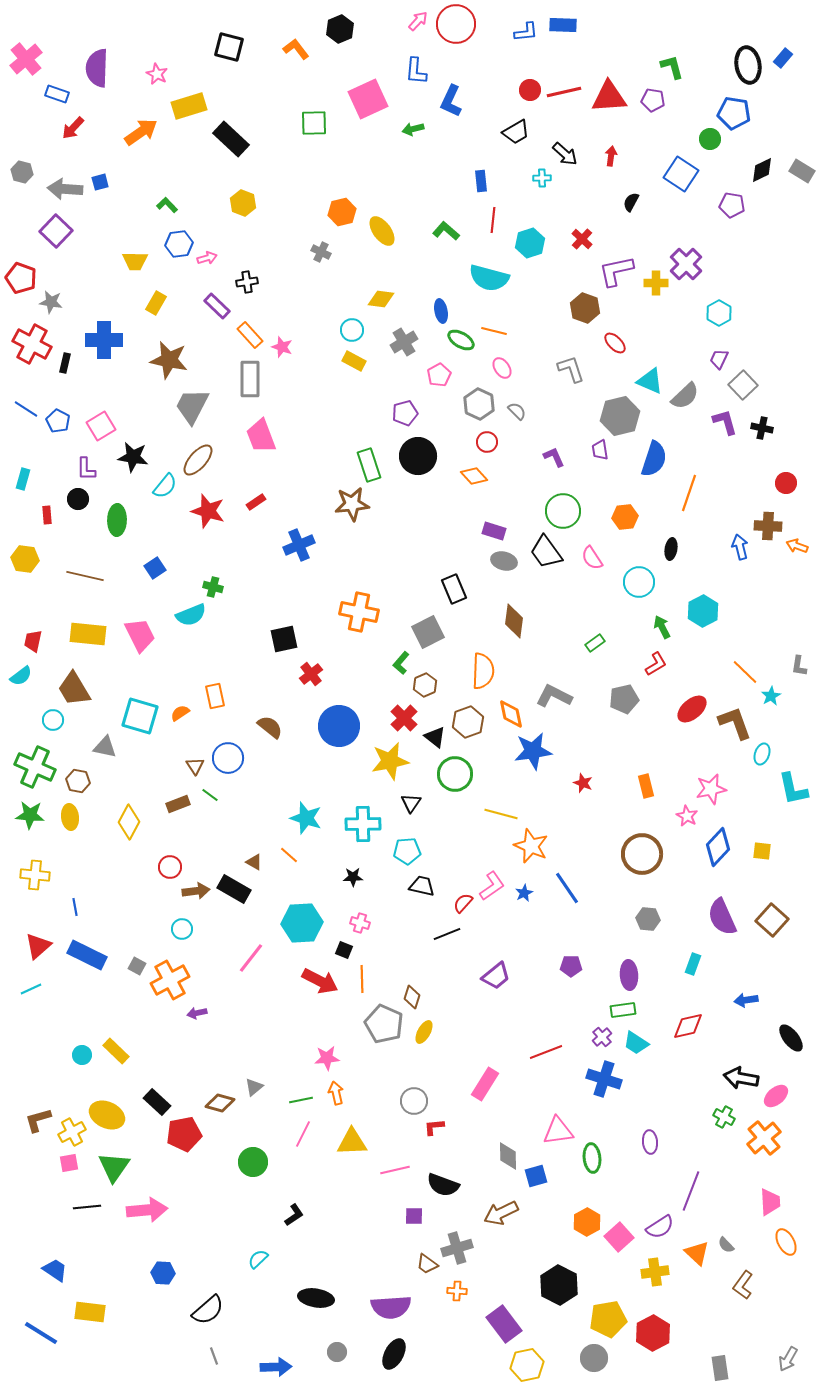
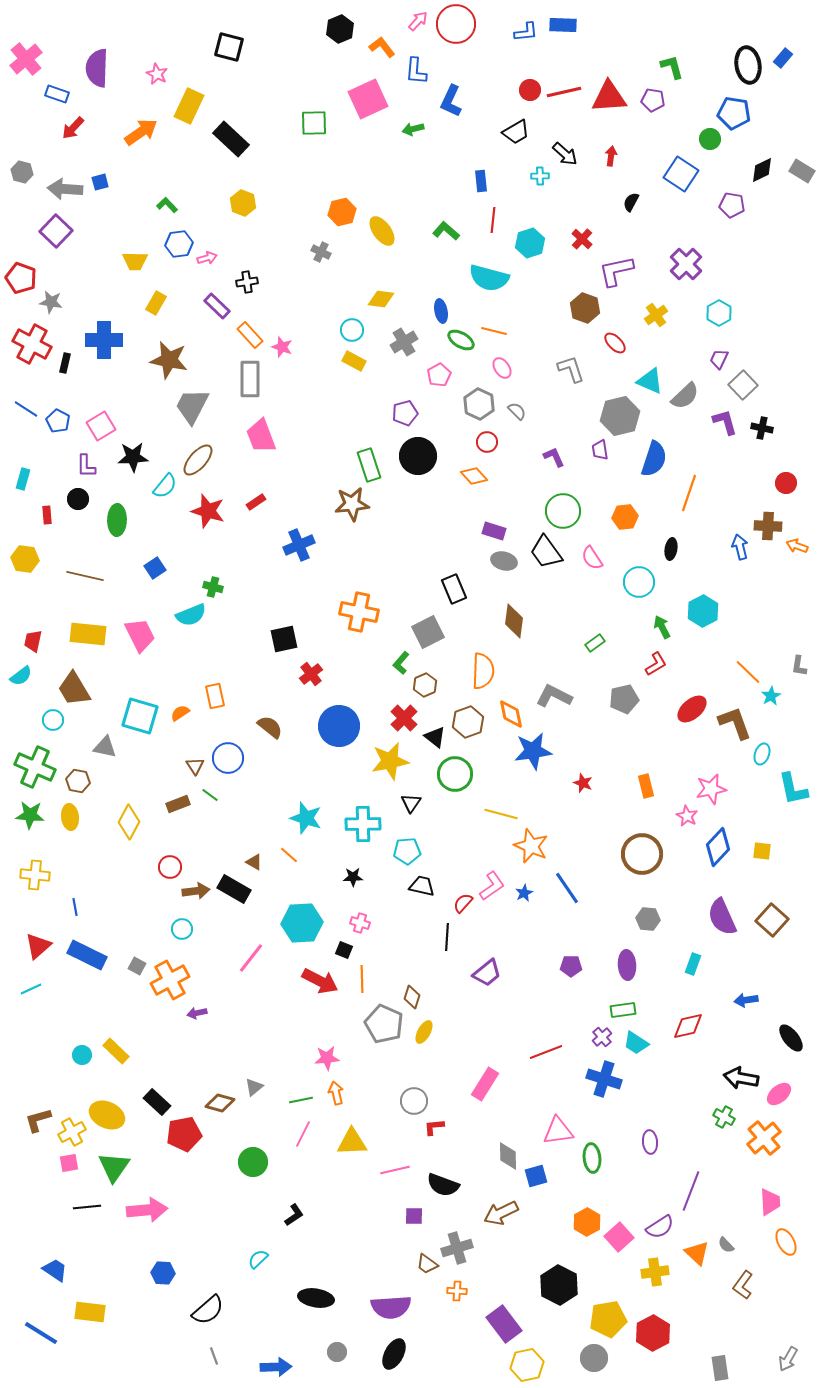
orange L-shape at (296, 49): moved 86 px right, 2 px up
yellow rectangle at (189, 106): rotated 48 degrees counterclockwise
cyan cross at (542, 178): moved 2 px left, 2 px up
yellow cross at (656, 283): moved 32 px down; rotated 35 degrees counterclockwise
black star at (133, 457): rotated 12 degrees counterclockwise
purple L-shape at (86, 469): moved 3 px up
orange line at (745, 672): moved 3 px right
black line at (447, 934): moved 3 px down; rotated 64 degrees counterclockwise
purple ellipse at (629, 975): moved 2 px left, 10 px up
purple trapezoid at (496, 976): moved 9 px left, 3 px up
pink ellipse at (776, 1096): moved 3 px right, 2 px up
